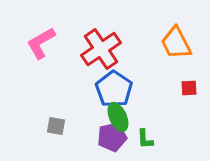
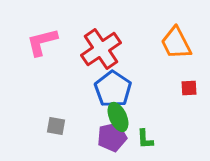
pink L-shape: moved 1 px right, 1 px up; rotated 16 degrees clockwise
blue pentagon: moved 1 px left
